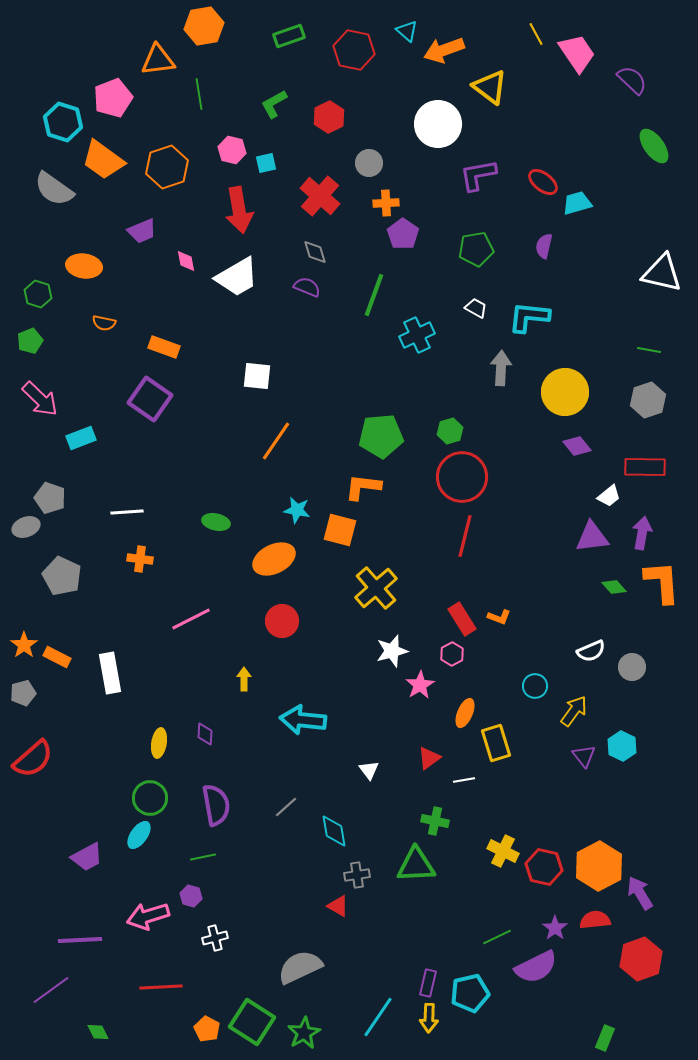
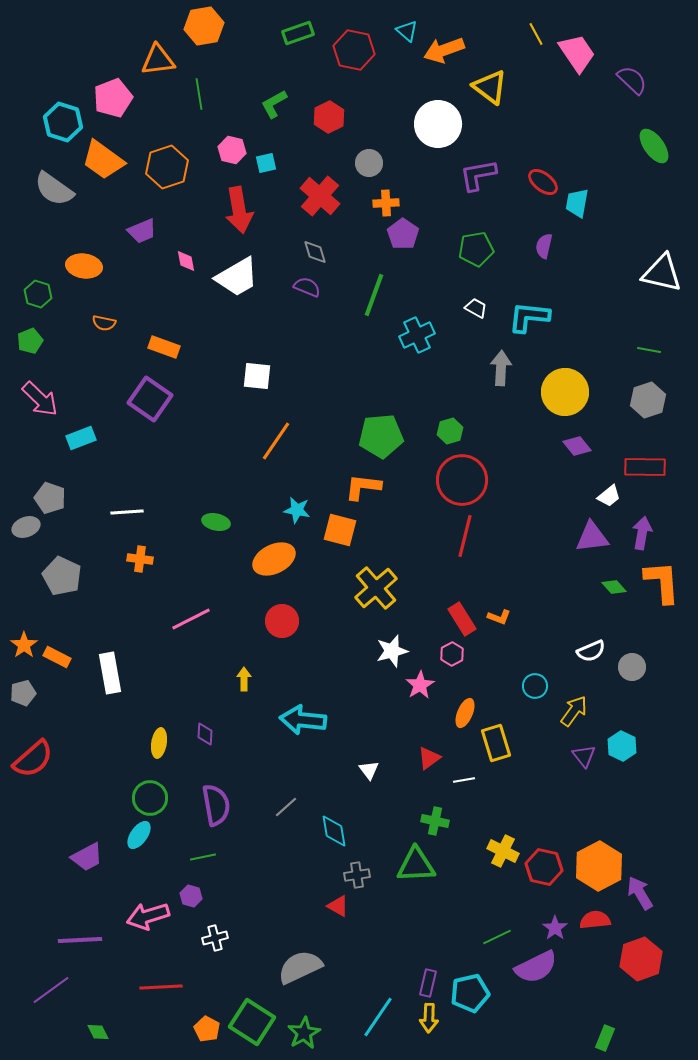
green rectangle at (289, 36): moved 9 px right, 3 px up
cyan trapezoid at (577, 203): rotated 64 degrees counterclockwise
red circle at (462, 477): moved 3 px down
